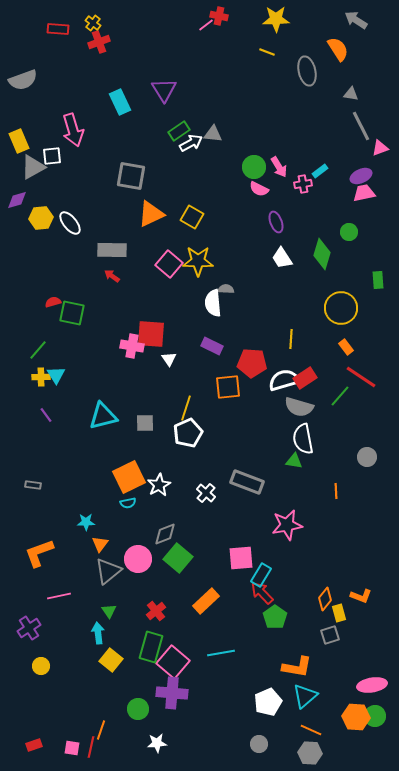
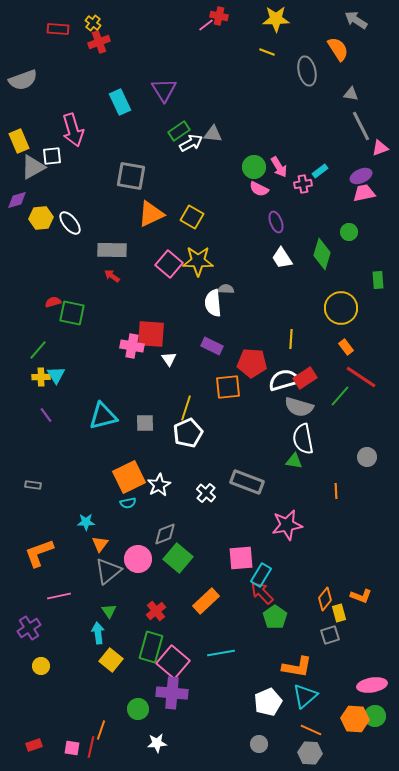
orange hexagon at (356, 717): moved 1 px left, 2 px down
